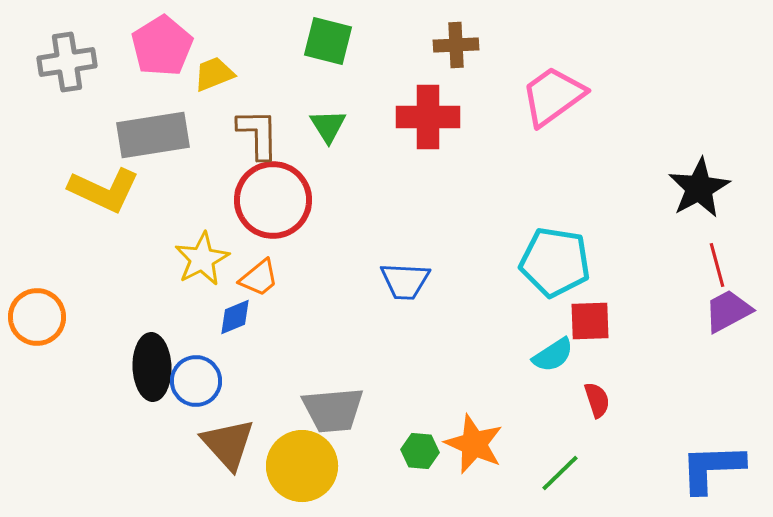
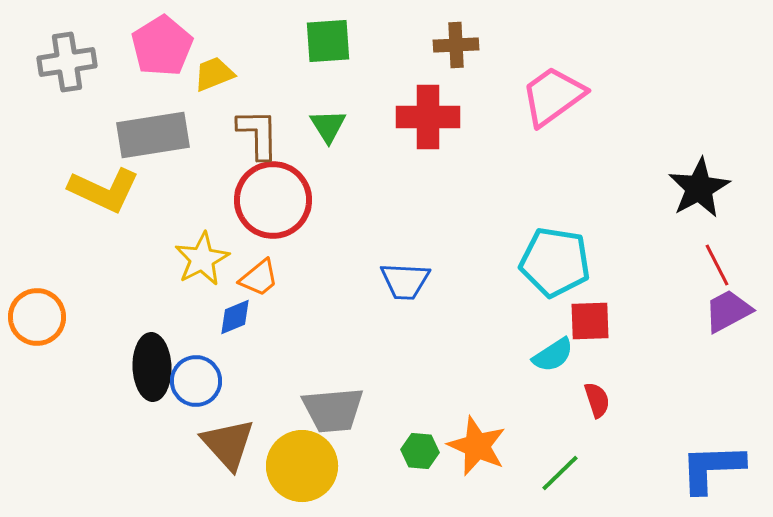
green square: rotated 18 degrees counterclockwise
red line: rotated 12 degrees counterclockwise
orange star: moved 3 px right, 2 px down
